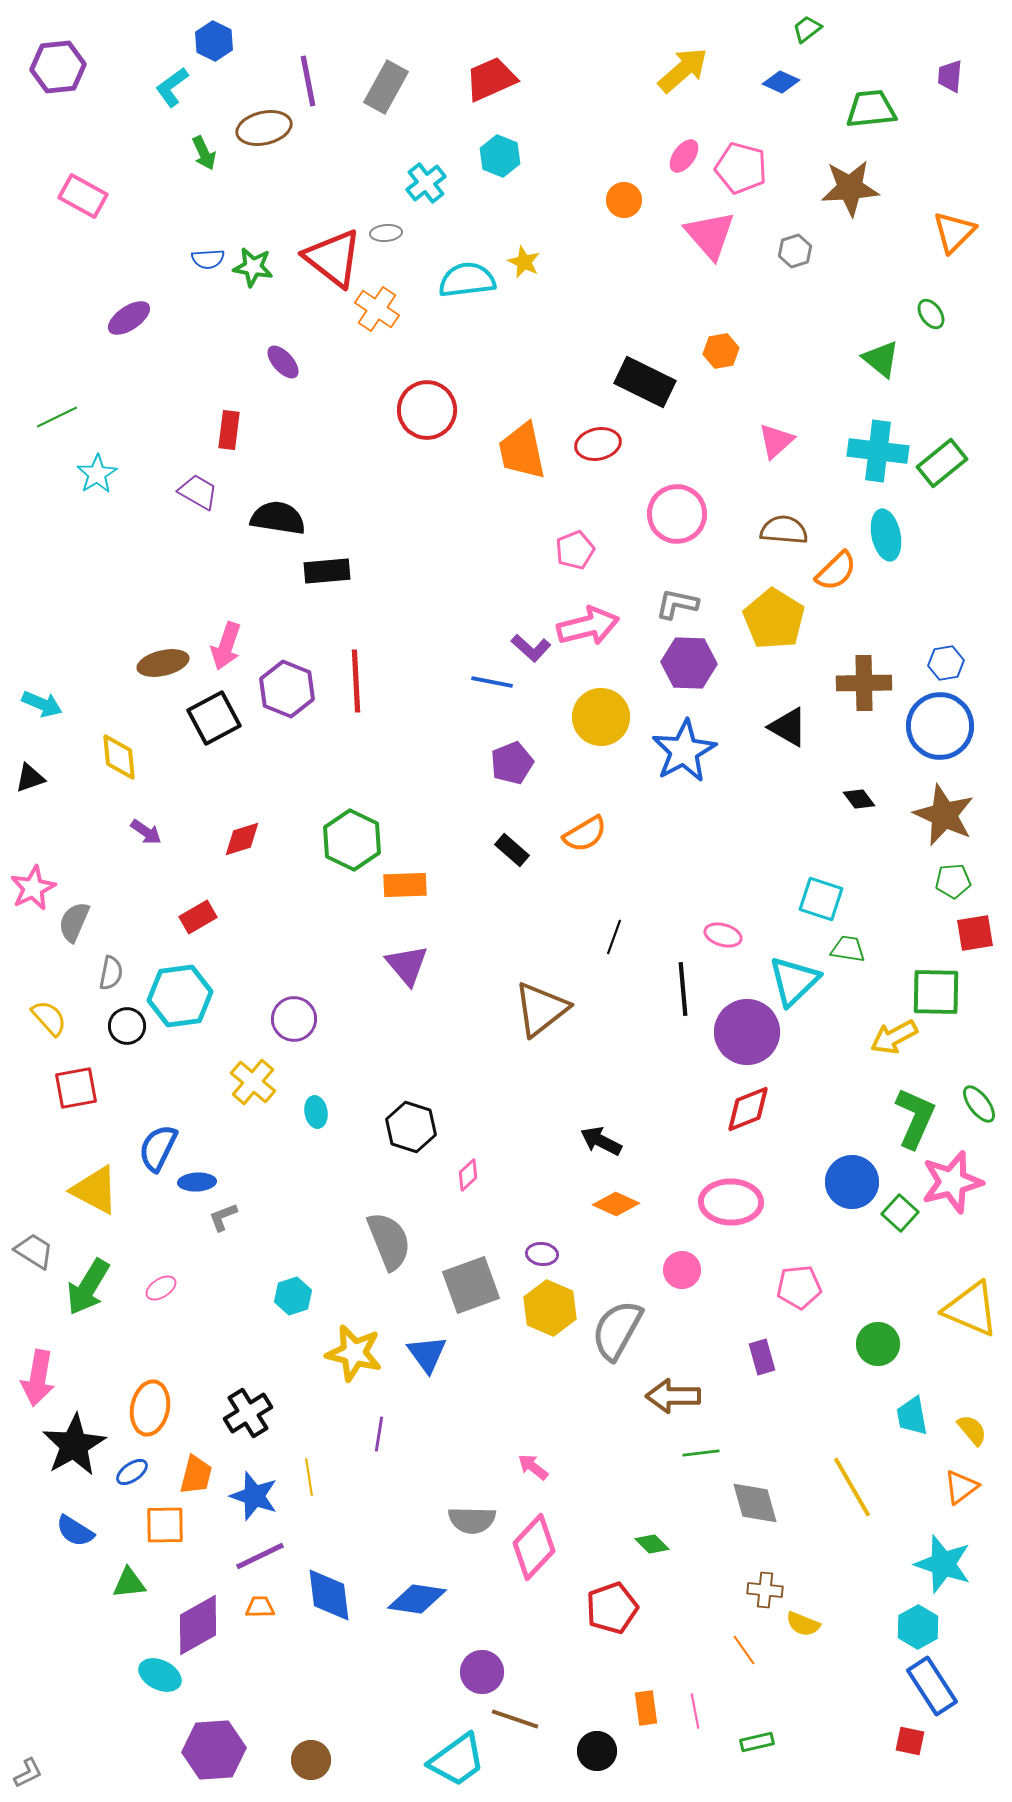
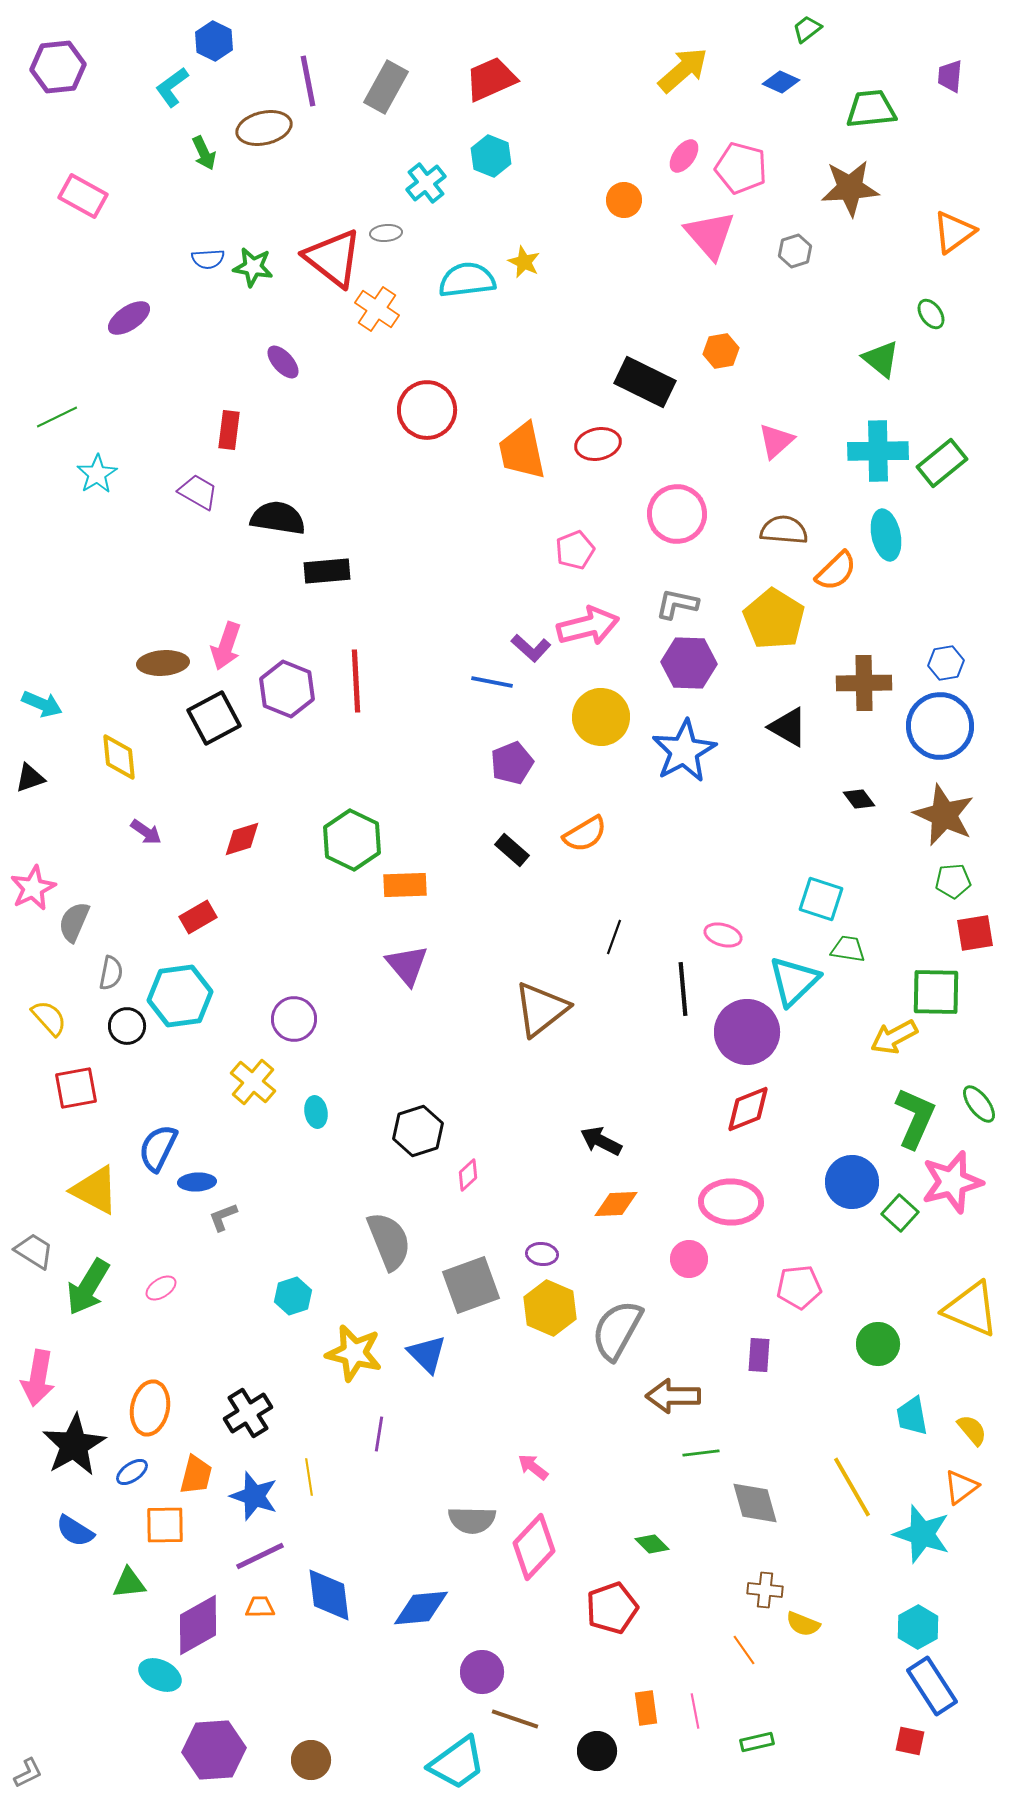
cyan hexagon at (500, 156): moved 9 px left
orange triangle at (954, 232): rotated 9 degrees clockwise
cyan cross at (878, 451): rotated 8 degrees counterclockwise
brown ellipse at (163, 663): rotated 9 degrees clockwise
black hexagon at (411, 1127): moved 7 px right, 4 px down; rotated 24 degrees clockwise
orange diamond at (616, 1204): rotated 27 degrees counterclockwise
pink circle at (682, 1270): moved 7 px right, 11 px up
blue triangle at (427, 1354): rotated 9 degrees counterclockwise
purple rectangle at (762, 1357): moved 3 px left, 2 px up; rotated 20 degrees clockwise
cyan star at (943, 1564): moved 21 px left, 30 px up
blue diamond at (417, 1599): moved 4 px right, 9 px down; rotated 14 degrees counterclockwise
cyan trapezoid at (457, 1760): moved 3 px down
